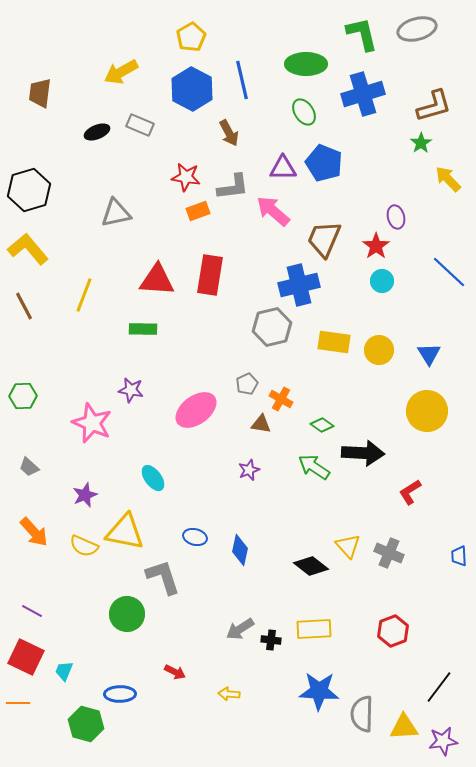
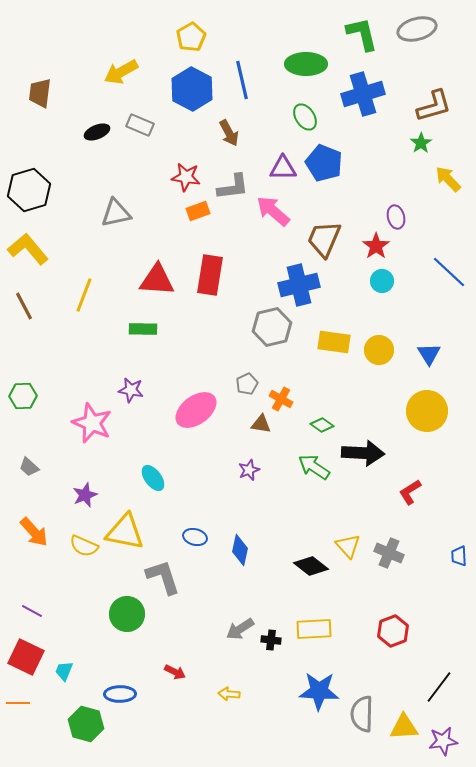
green ellipse at (304, 112): moved 1 px right, 5 px down
